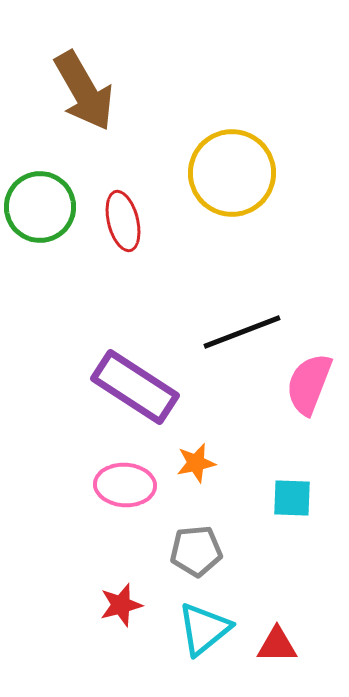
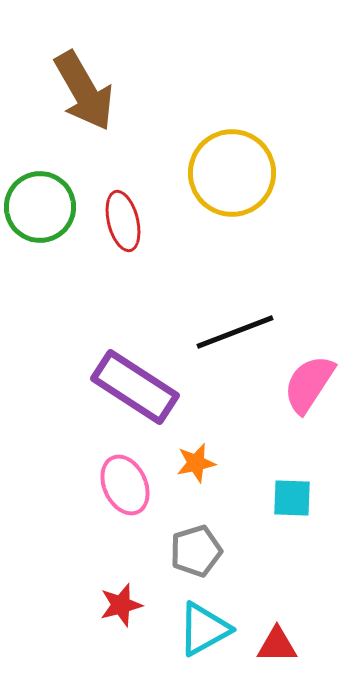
black line: moved 7 px left
pink semicircle: rotated 12 degrees clockwise
pink ellipse: rotated 62 degrees clockwise
gray pentagon: rotated 12 degrees counterclockwise
cyan triangle: rotated 10 degrees clockwise
